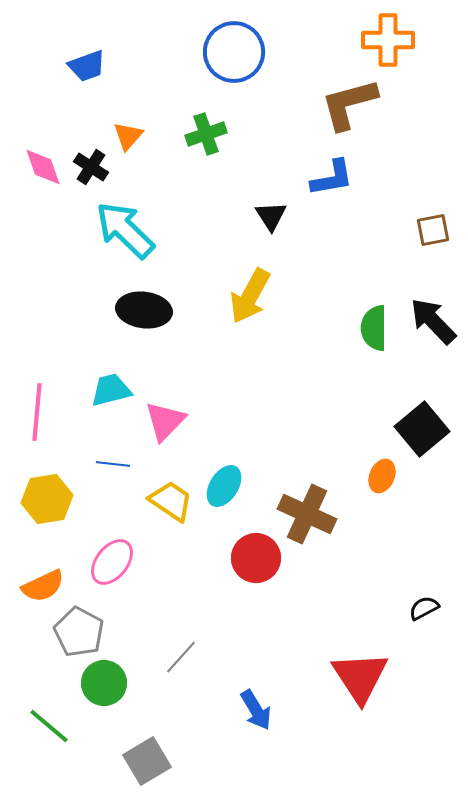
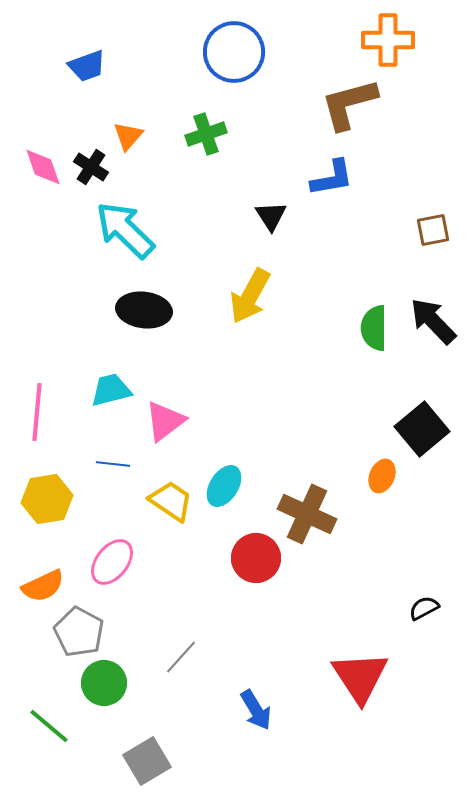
pink triangle: rotated 9 degrees clockwise
